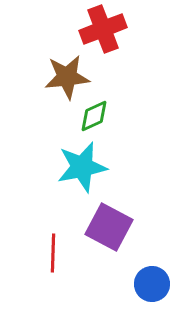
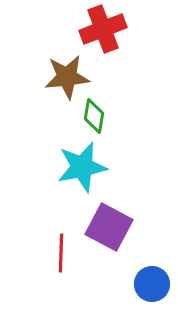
green diamond: rotated 56 degrees counterclockwise
red line: moved 8 px right
